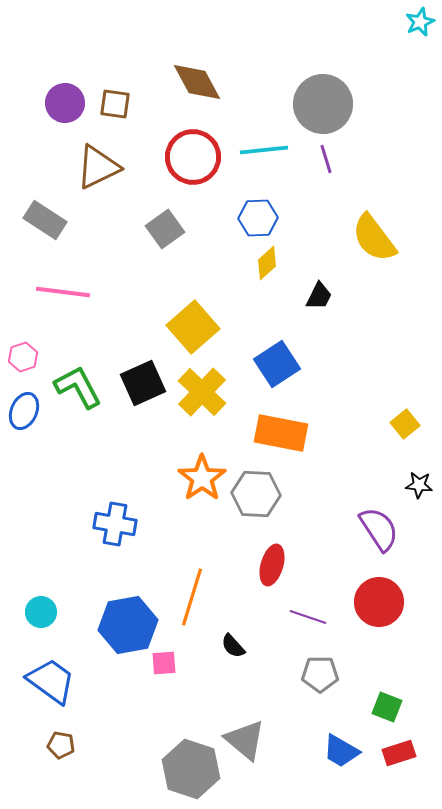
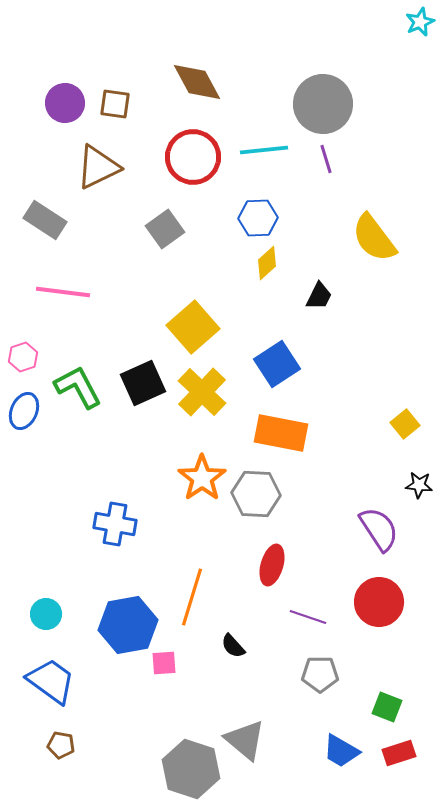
cyan circle at (41, 612): moved 5 px right, 2 px down
